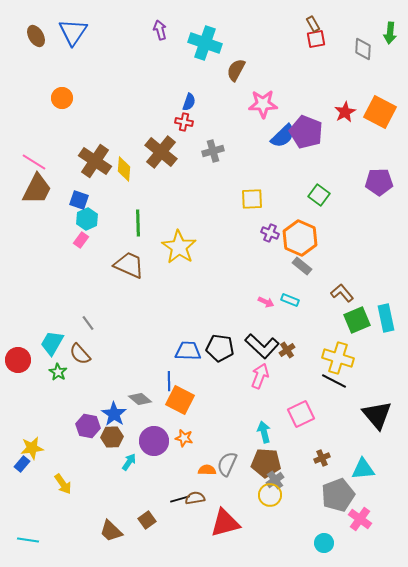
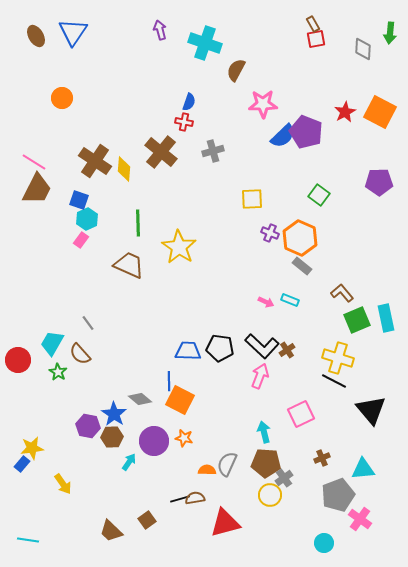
black triangle at (377, 415): moved 6 px left, 5 px up
gray cross at (275, 480): moved 9 px right, 2 px up
